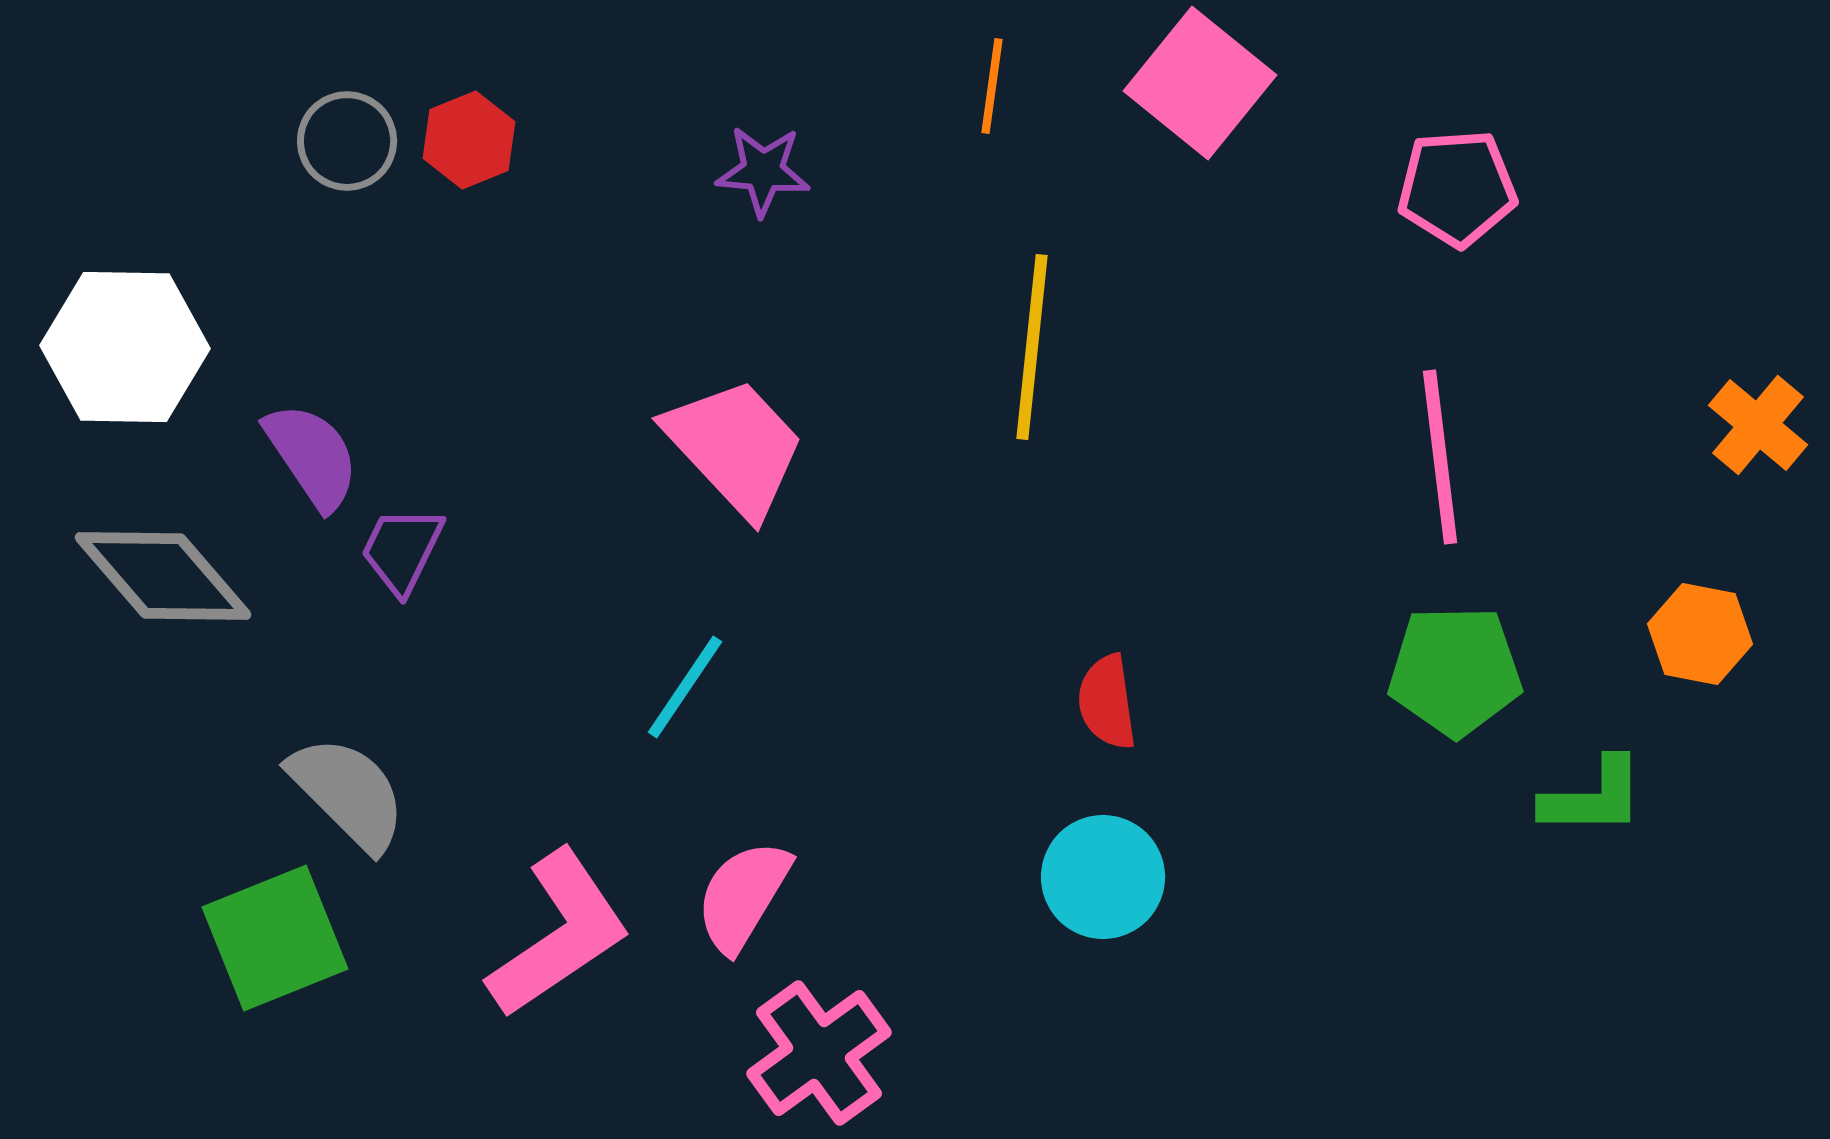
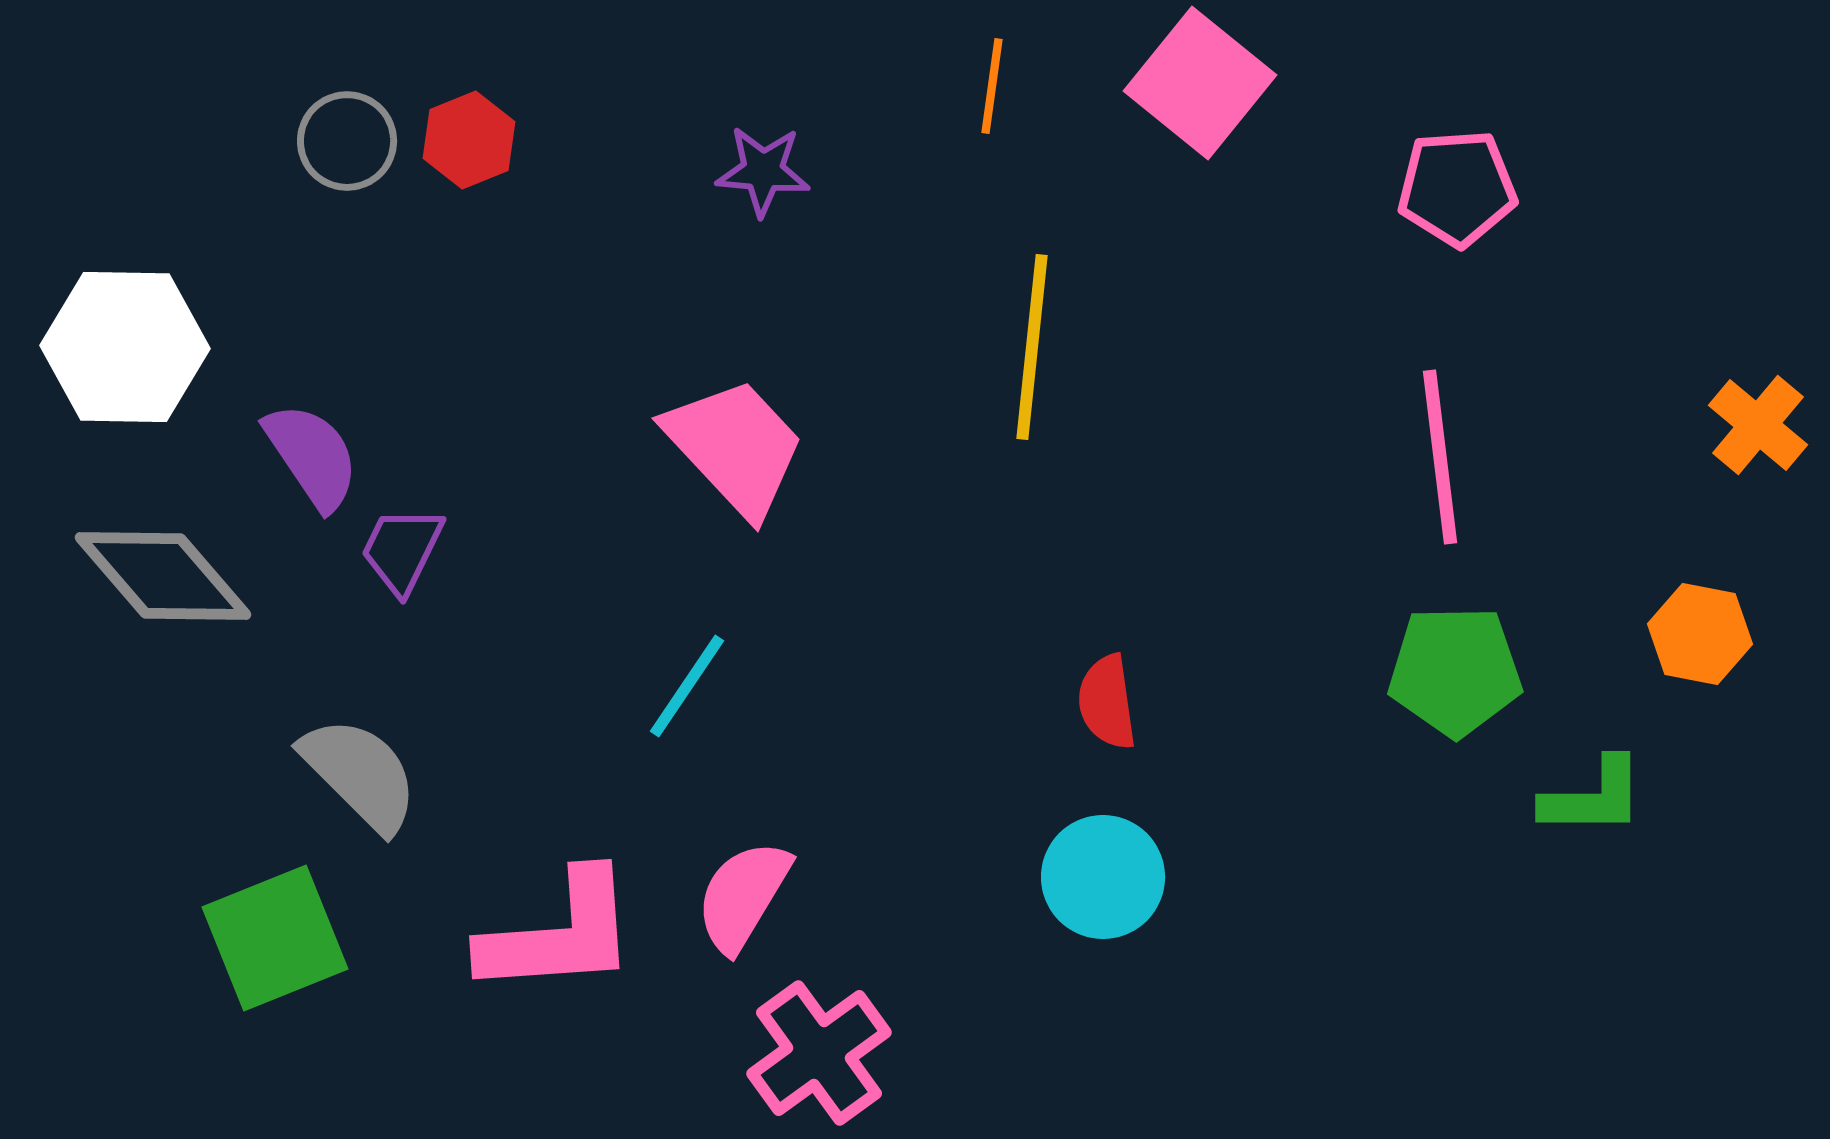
cyan line: moved 2 px right, 1 px up
gray semicircle: moved 12 px right, 19 px up
pink L-shape: rotated 30 degrees clockwise
